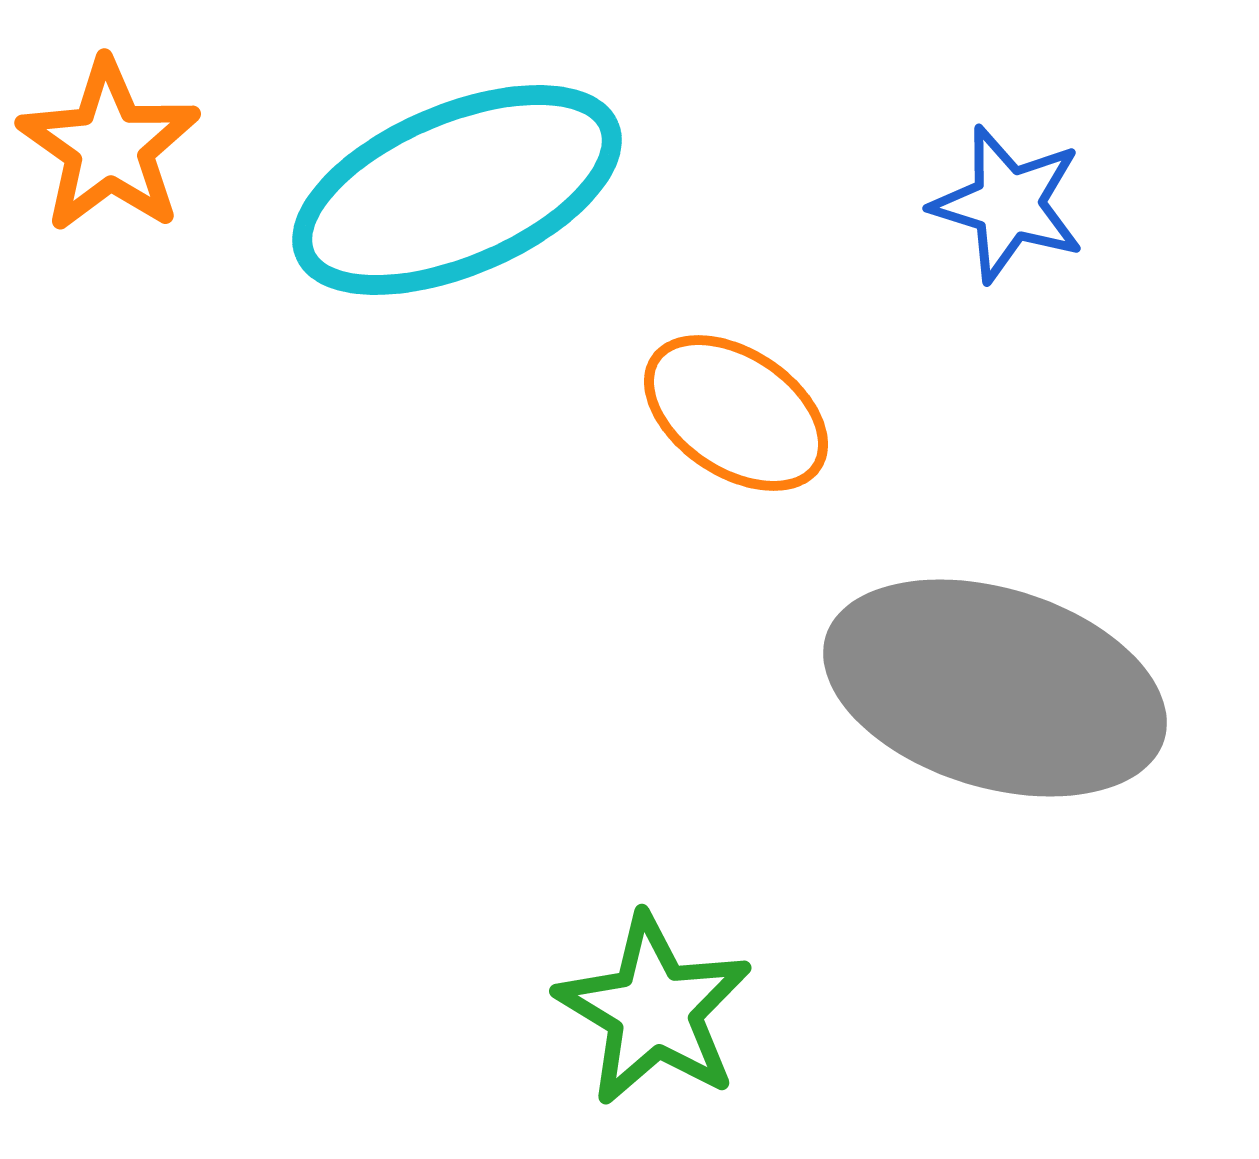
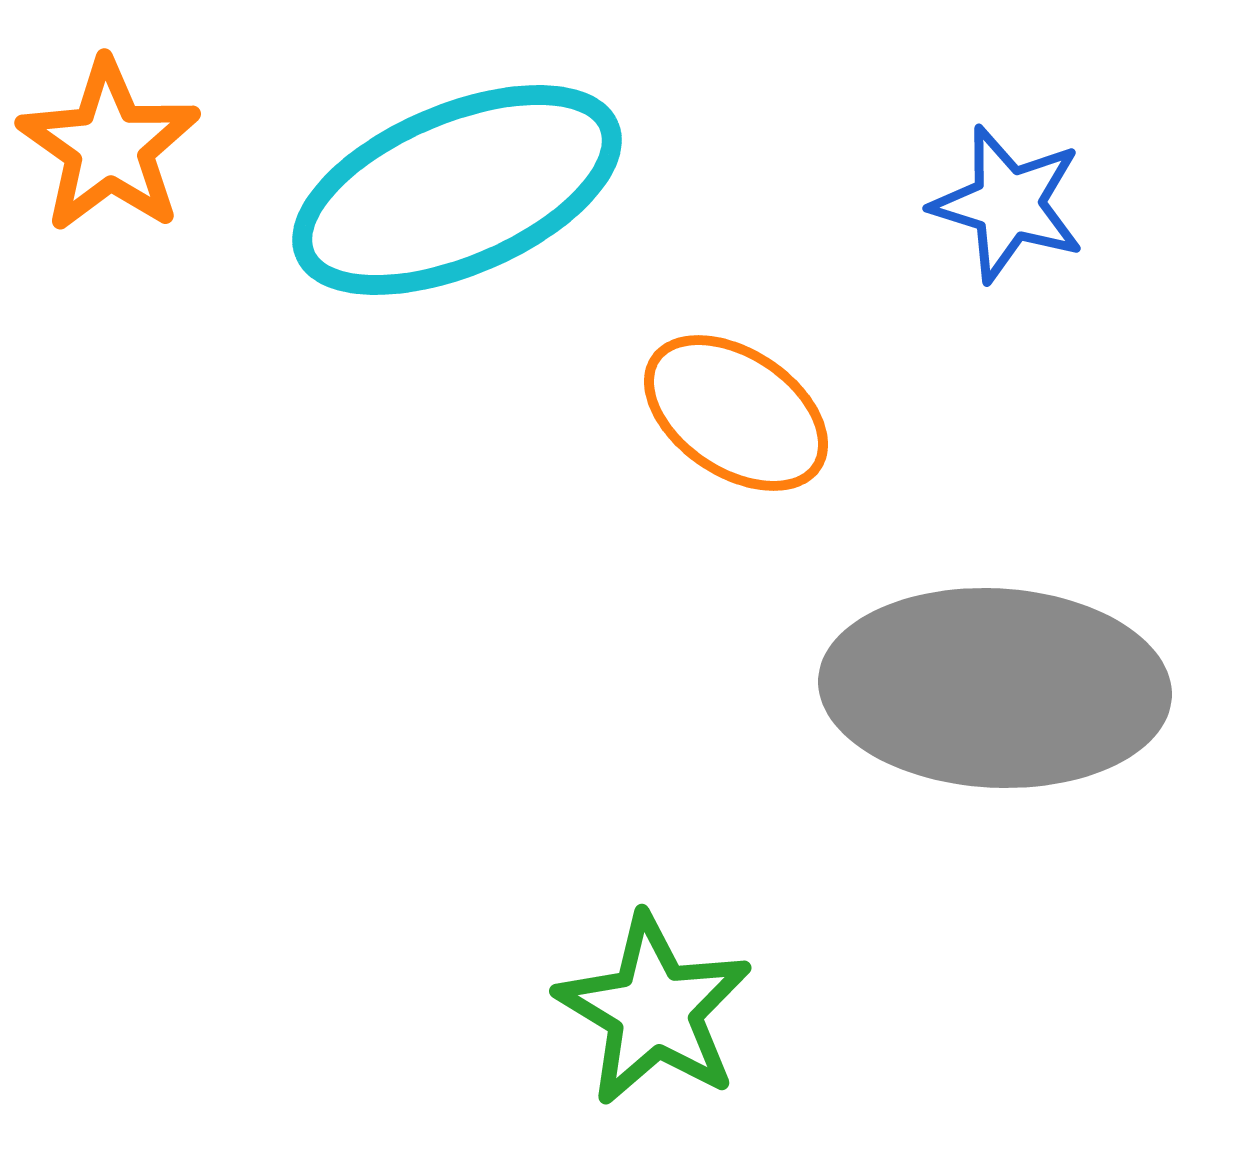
gray ellipse: rotated 14 degrees counterclockwise
